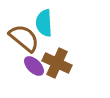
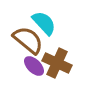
cyan semicircle: rotated 140 degrees clockwise
brown semicircle: moved 4 px right, 2 px down
